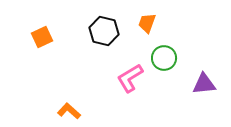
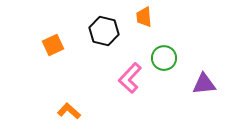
orange trapezoid: moved 3 px left, 6 px up; rotated 25 degrees counterclockwise
orange square: moved 11 px right, 8 px down
pink L-shape: rotated 16 degrees counterclockwise
